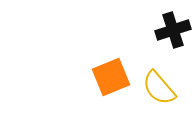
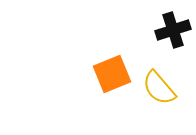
orange square: moved 1 px right, 3 px up
